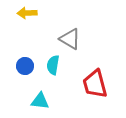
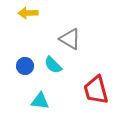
yellow arrow: moved 1 px right
cyan semicircle: rotated 54 degrees counterclockwise
red trapezoid: moved 1 px right, 6 px down
